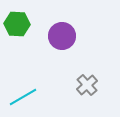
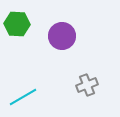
gray cross: rotated 20 degrees clockwise
